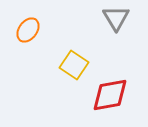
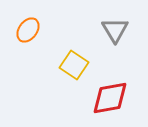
gray triangle: moved 1 px left, 12 px down
red diamond: moved 3 px down
